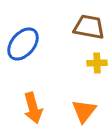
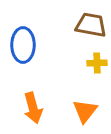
brown trapezoid: moved 2 px right, 2 px up
blue ellipse: moved 1 px down; rotated 40 degrees counterclockwise
orange triangle: moved 1 px right
